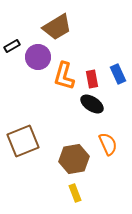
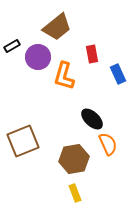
brown trapezoid: rotated 8 degrees counterclockwise
red rectangle: moved 25 px up
black ellipse: moved 15 px down; rotated 10 degrees clockwise
